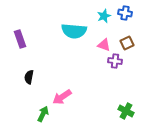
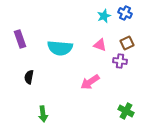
blue cross: rotated 16 degrees clockwise
cyan semicircle: moved 14 px left, 17 px down
pink triangle: moved 4 px left
purple cross: moved 5 px right
pink arrow: moved 28 px right, 15 px up
green arrow: rotated 147 degrees clockwise
